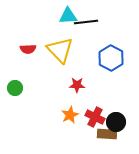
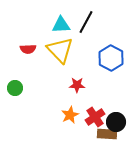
cyan triangle: moved 7 px left, 9 px down
black line: rotated 55 degrees counterclockwise
red cross: rotated 30 degrees clockwise
